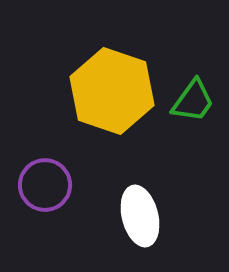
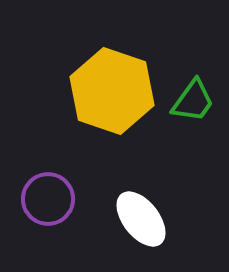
purple circle: moved 3 px right, 14 px down
white ellipse: moved 1 px right, 3 px down; rotated 24 degrees counterclockwise
